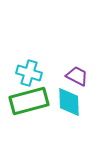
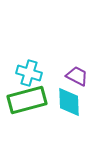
green rectangle: moved 2 px left, 1 px up
